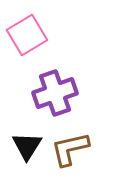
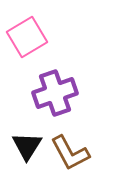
pink square: moved 2 px down
brown L-shape: moved 4 px down; rotated 105 degrees counterclockwise
